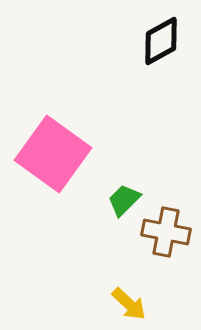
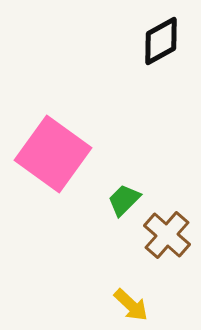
brown cross: moved 1 px right, 3 px down; rotated 30 degrees clockwise
yellow arrow: moved 2 px right, 1 px down
